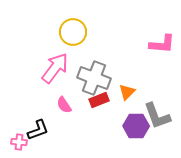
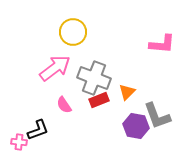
pink arrow: rotated 16 degrees clockwise
purple hexagon: rotated 10 degrees clockwise
